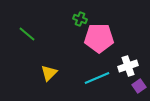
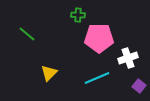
green cross: moved 2 px left, 4 px up; rotated 16 degrees counterclockwise
white cross: moved 8 px up
purple square: rotated 16 degrees counterclockwise
